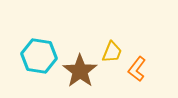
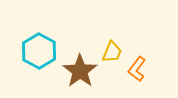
cyan hexagon: moved 5 px up; rotated 20 degrees clockwise
